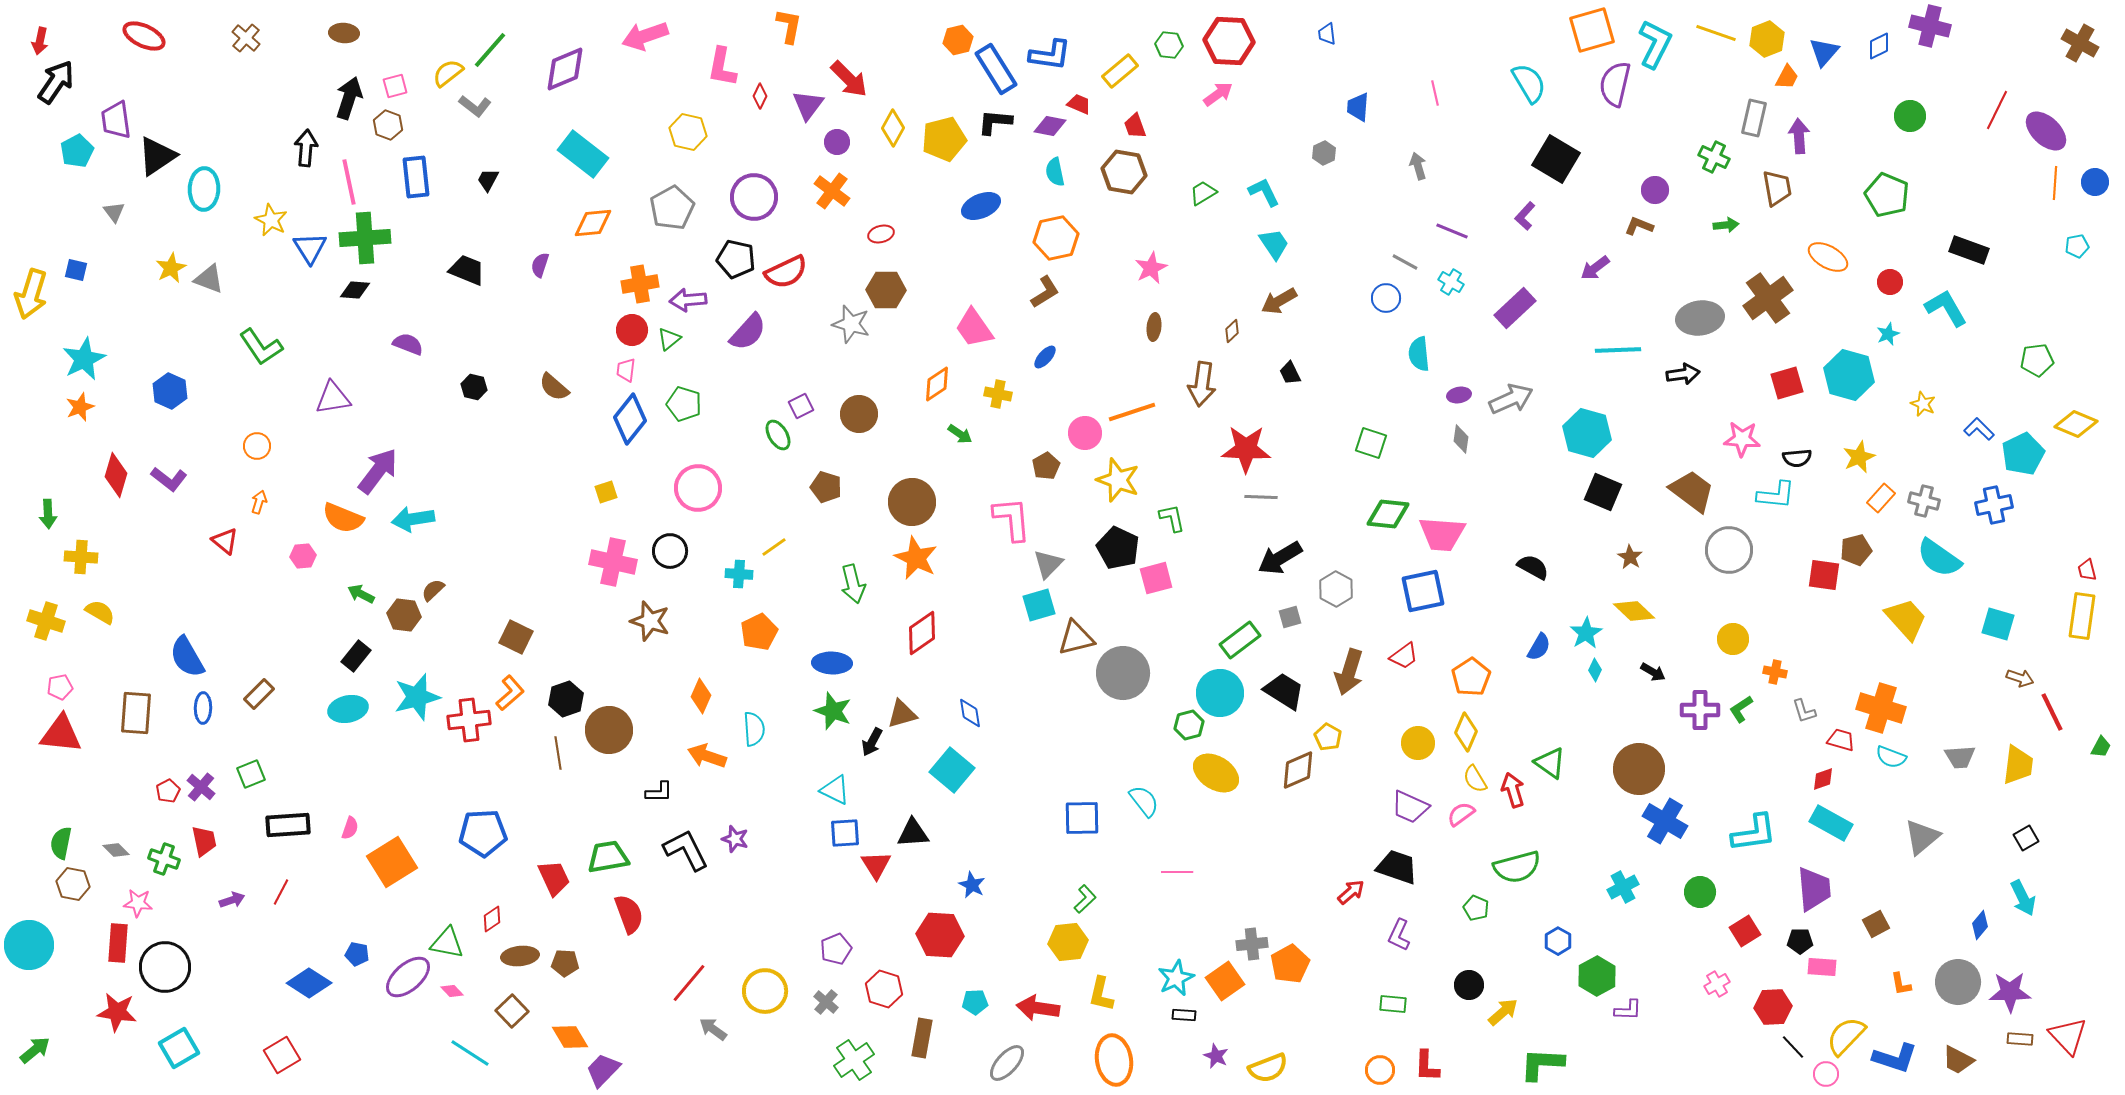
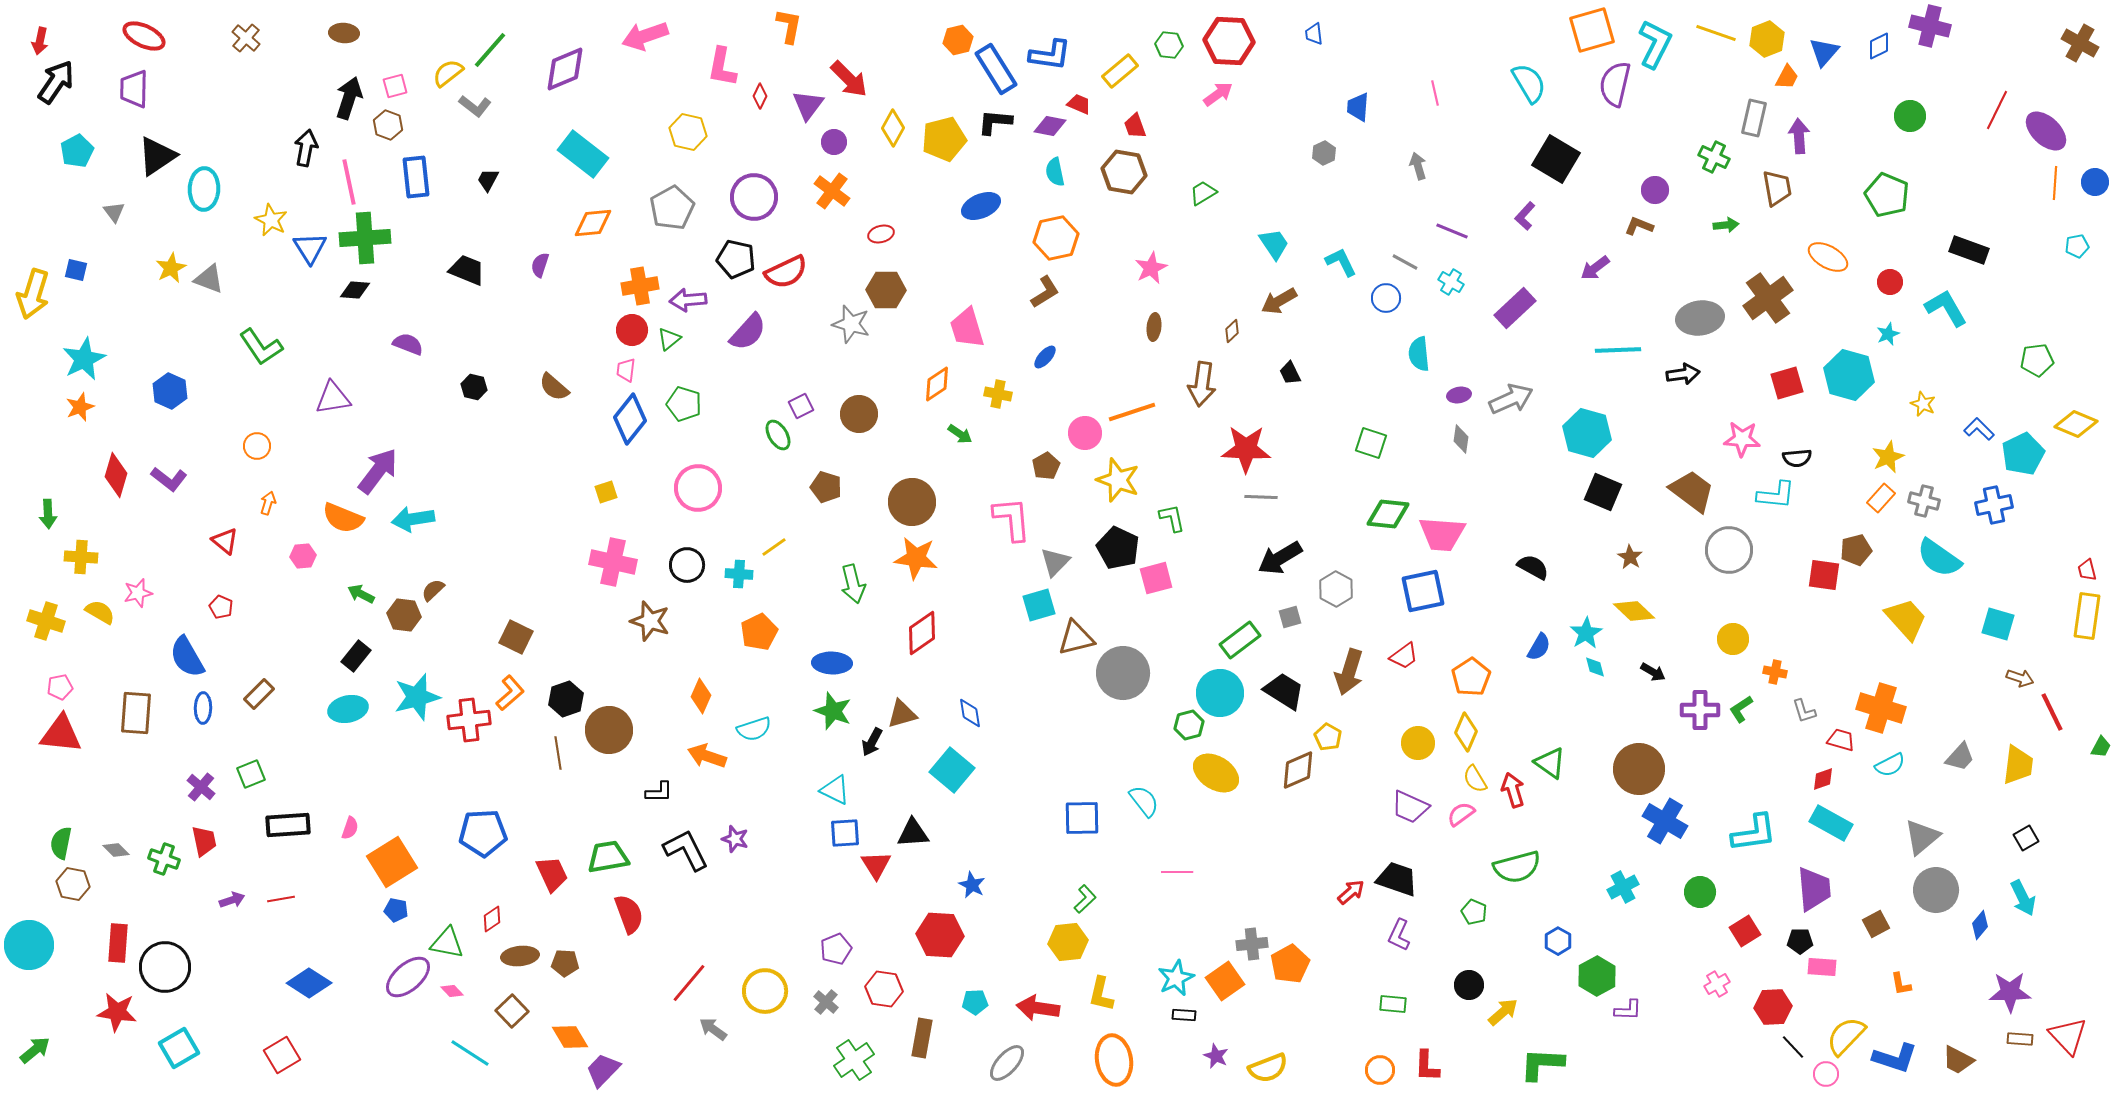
blue trapezoid at (1327, 34): moved 13 px left
purple trapezoid at (116, 120): moved 18 px right, 31 px up; rotated 9 degrees clockwise
purple circle at (837, 142): moved 3 px left
black arrow at (306, 148): rotated 6 degrees clockwise
cyan L-shape at (1264, 192): moved 77 px right, 70 px down
orange cross at (640, 284): moved 2 px down
yellow arrow at (31, 294): moved 2 px right
pink trapezoid at (974, 328): moved 7 px left; rotated 18 degrees clockwise
yellow star at (1859, 457): moved 29 px right
orange arrow at (259, 502): moved 9 px right, 1 px down
black circle at (670, 551): moved 17 px right, 14 px down
orange star at (916, 558): rotated 18 degrees counterclockwise
gray triangle at (1048, 564): moved 7 px right, 2 px up
yellow rectangle at (2082, 616): moved 5 px right
cyan diamond at (1595, 670): moved 3 px up; rotated 40 degrees counterclockwise
cyan semicircle at (754, 729): rotated 76 degrees clockwise
cyan semicircle at (1891, 757): moved 1 px left, 8 px down; rotated 48 degrees counterclockwise
gray trapezoid at (1960, 757): rotated 44 degrees counterclockwise
red pentagon at (168, 791): moved 53 px right, 184 px up; rotated 20 degrees counterclockwise
black trapezoid at (1397, 867): moved 12 px down
red trapezoid at (554, 878): moved 2 px left, 4 px up
red line at (281, 892): moved 7 px down; rotated 52 degrees clockwise
pink star at (138, 903): moved 310 px up; rotated 20 degrees counterclockwise
green pentagon at (1476, 908): moved 2 px left, 4 px down
blue pentagon at (357, 954): moved 39 px right, 44 px up
gray circle at (1958, 982): moved 22 px left, 92 px up
red hexagon at (884, 989): rotated 9 degrees counterclockwise
